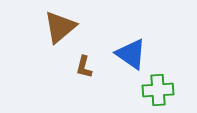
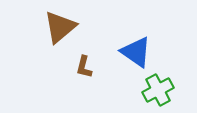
blue triangle: moved 5 px right, 2 px up
green cross: rotated 24 degrees counterclockwise
